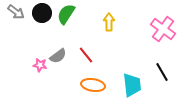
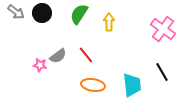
green semicircle: moved 13 px right
